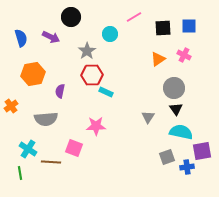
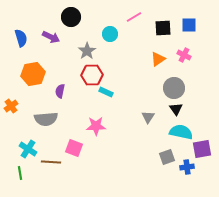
blue square: moved 1 px up
purple square: moved 2 px up
